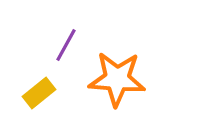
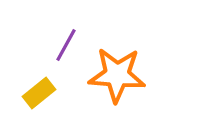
orange star: moved 4 px up
